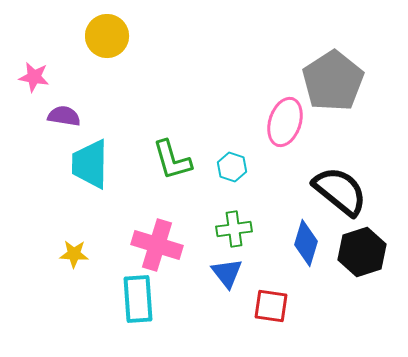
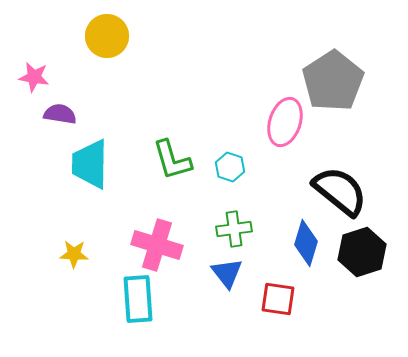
purple semicircle: moved 4 px left, 2 px up
cyan hexagon: moved 2 px left
red square: moved 7 px right, 7 px up
